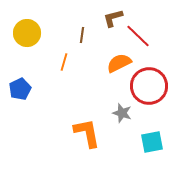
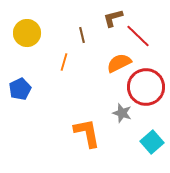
brown line: rotated 21 degrees counterclockwise
red circle: moved 3 px left, 1 px down
cyan square: rotated 30 degrees counterclockwise
